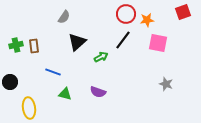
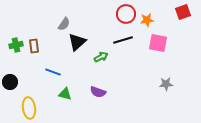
gray semicircle: moved 7 px down
black line: rotated 36 degrees clockwise
gray star: rotated 24 degrees counterclockwise
